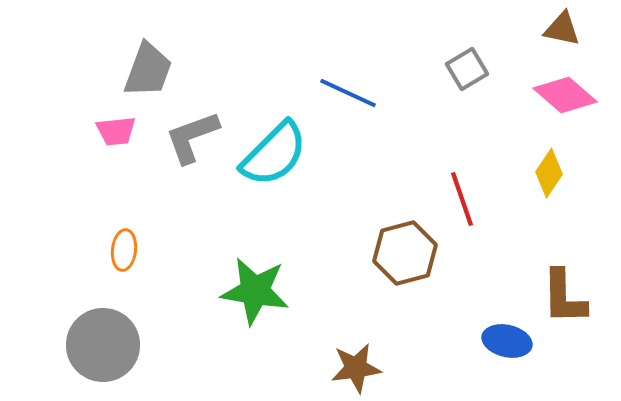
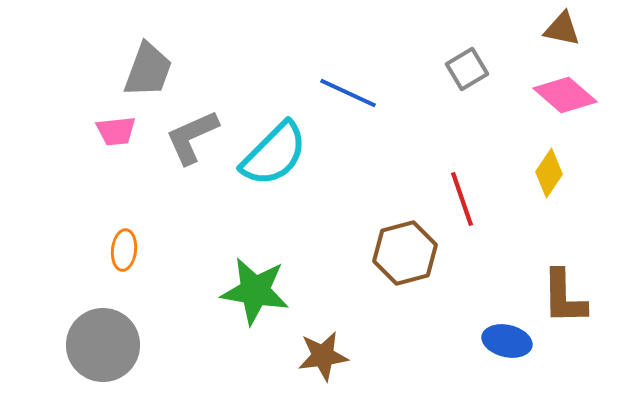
gray L-shape: rotated 4 degrees counterclockwise
brown star: moved 33 px left, 12 px up
